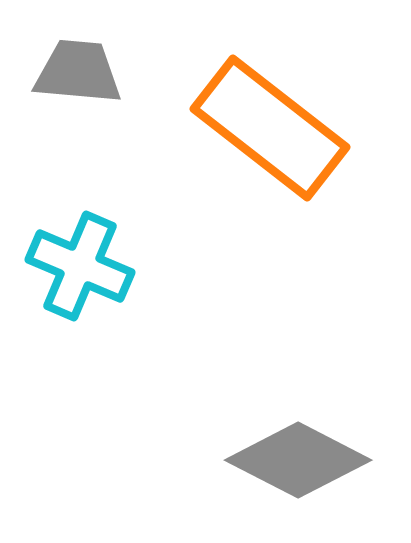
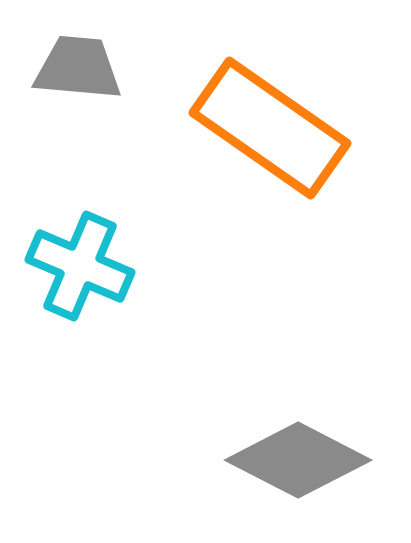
gray trapezoid: moved 4 px up
orange rectangle: rotated 3 degrees counterclockwise
